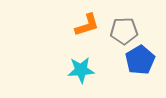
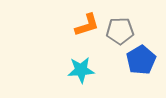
gray pentagon: moved 4 px left
blue pentagon: moved 1 px right
